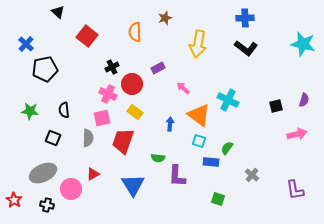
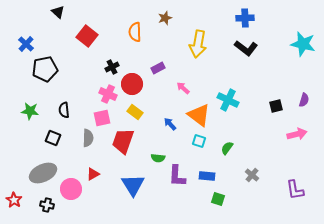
blue arrow at (170, 124): rotated 48 degrees counterclockwise
blue rectangle at (211, 162): moved 4 px left, 14 px down
